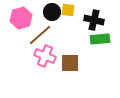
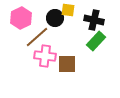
black circle: moved 3 px right, 6 px down
pink hexagon: rotated 10 degrees counterclockwise
brown line: moved 3 px left, 2 px down
green rectangle: moved 4 px left, 2 px down; rotated 42 degrees counterclockwise
pink cross: rotated 15 degrees counterclockwise
brown square: moved 3 px left, 1 px down
